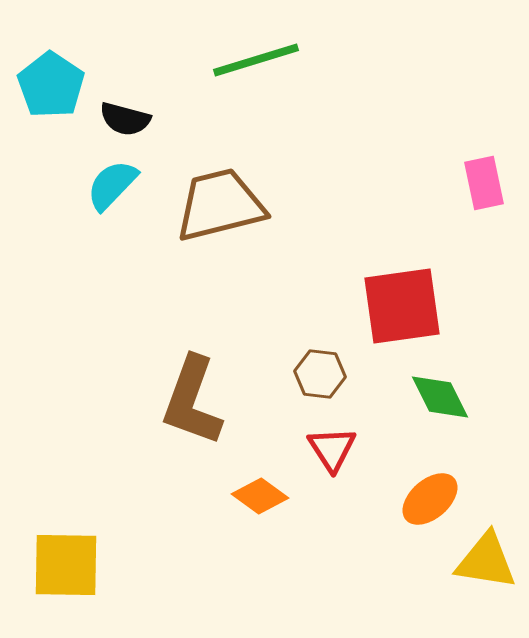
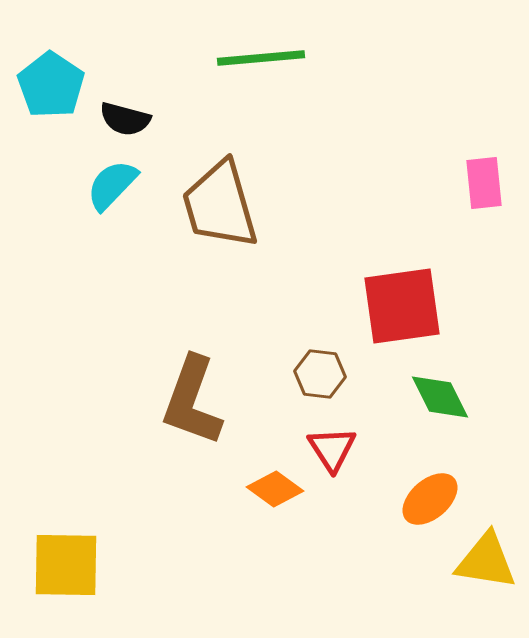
green line: moved 5 px right, 2 px up; rotated 12 degrees clockwise
pink rectangle: rotated 6 degrees clockwise
brown trapezoid: rotated 92 degrees counterclockwise
orange diamond: moved 15 px right, 7 px up
